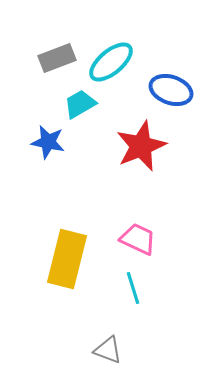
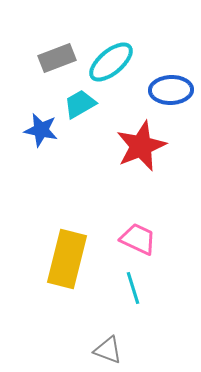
blue ellipse: rotated 21 degrees counterclockwise
blue star: moved 7 px left, 12 px up
